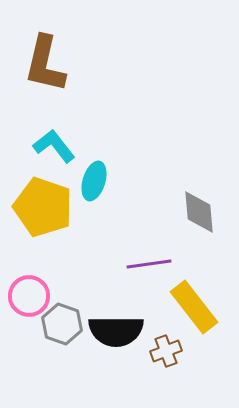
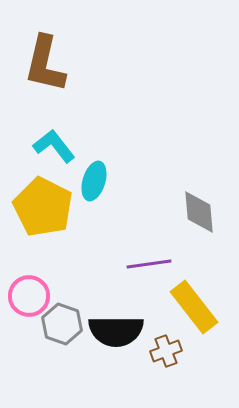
yellow pentagon: rotated 8 degrees clockwise
